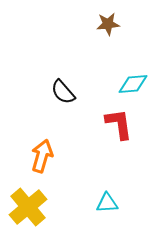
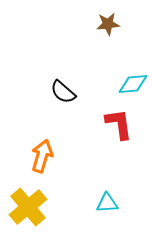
black semicircle: rotated 8 degrees counterclockwise
